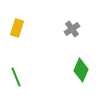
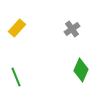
yellow rectangle: rotated 24 degrees clockwise
